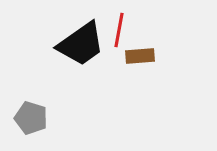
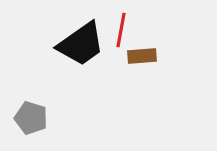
red line: moved 2 px right
brown rectangle: moved 2 px right
